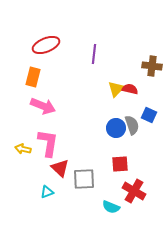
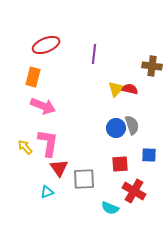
blue square: moved 40 px down; rotated 21 degrees counterclockwise
yellow arrow: moved 2 px right, 2 px up; rotated 35 degrees clockwise
red triangle: moved 1 px left; rotated 12 degrees clockwise
cyan semicircle: moved 1 px left, 1 px down
